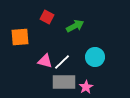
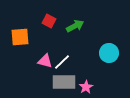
red square: moved 2 px right, 4 px down
cyan circle: moved 14 px right, 4 px up
